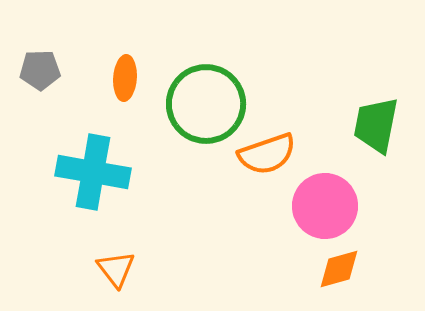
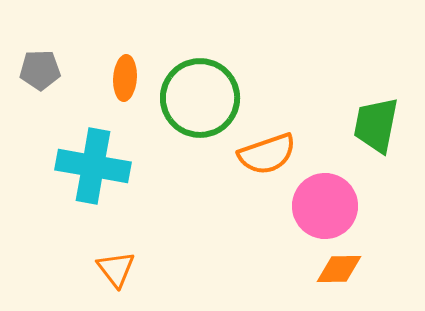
green circle: moved 6 px left, 6 px up
cyan cross: moved 6 px up
orange diamond: rotated 15 degrees clockwise
